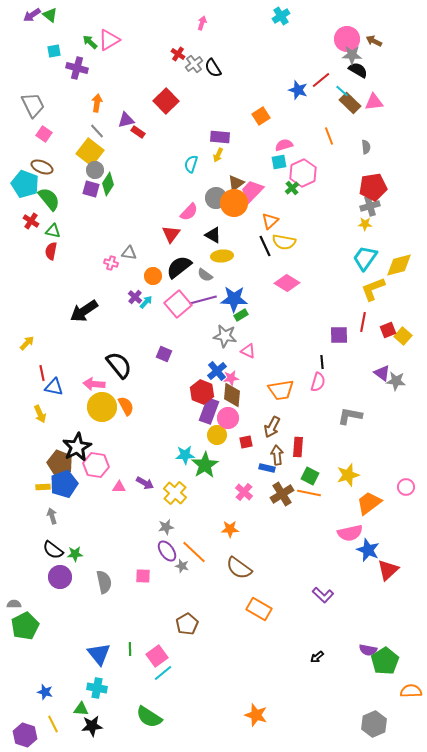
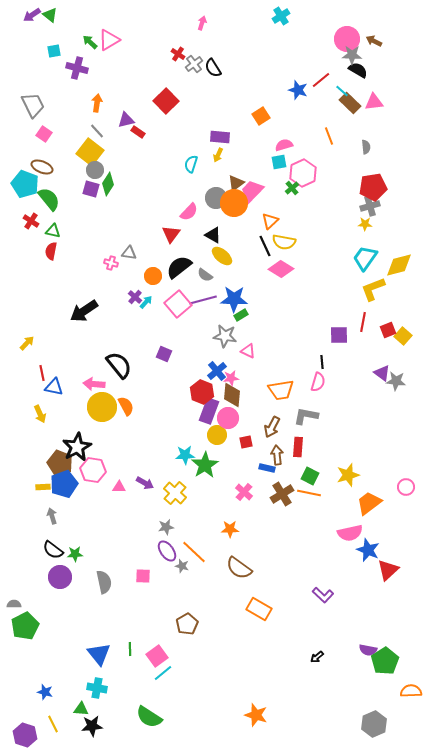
yellow ellipse at (222, 256): rotated 45 degrees clockwise
pink diamond at (287, 283): moved 6 px left, 14 px up
gray L-shape at (350, 416): moved 44 px left
pink hexagon at (96, 465): moved 3 px left, 5 px down
